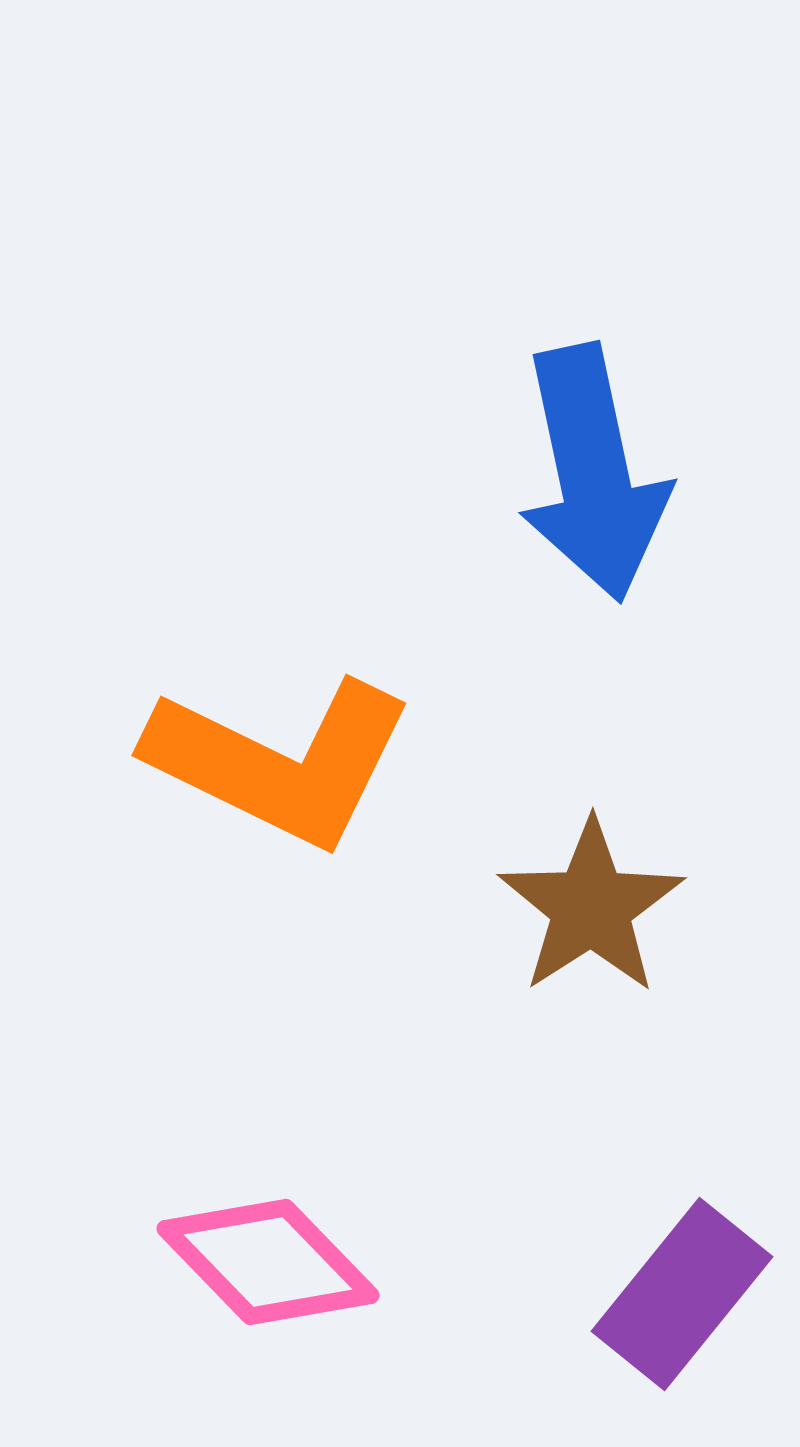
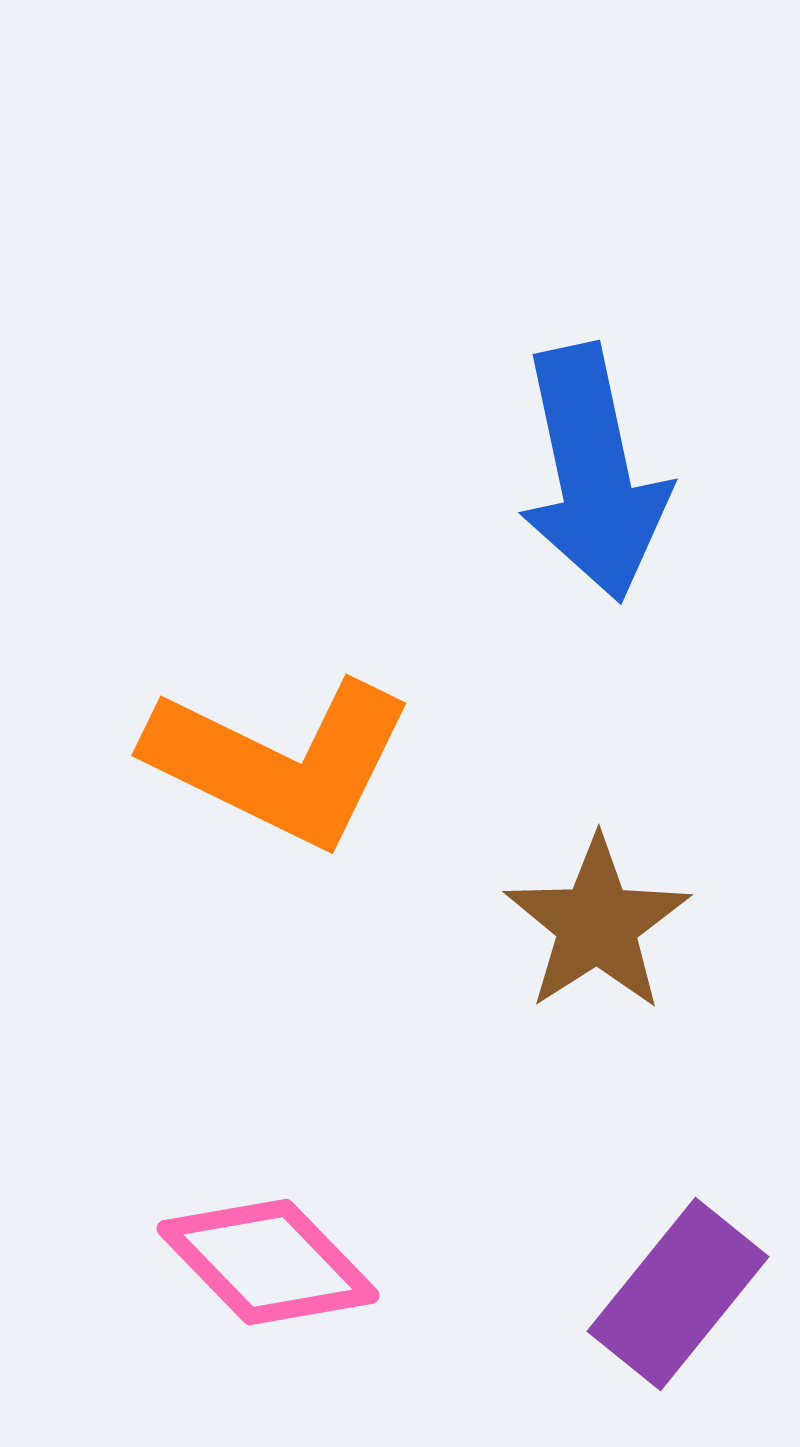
brown star: moved 6 px right, 17 px down
purple rectangle: moved 4 px left
